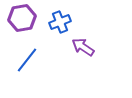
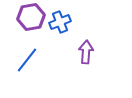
purple hexagon: moved 9 px right, 1 px up
purple arrow: moved 3 px right, 5 px down; rotated 60 degrees clockwise
